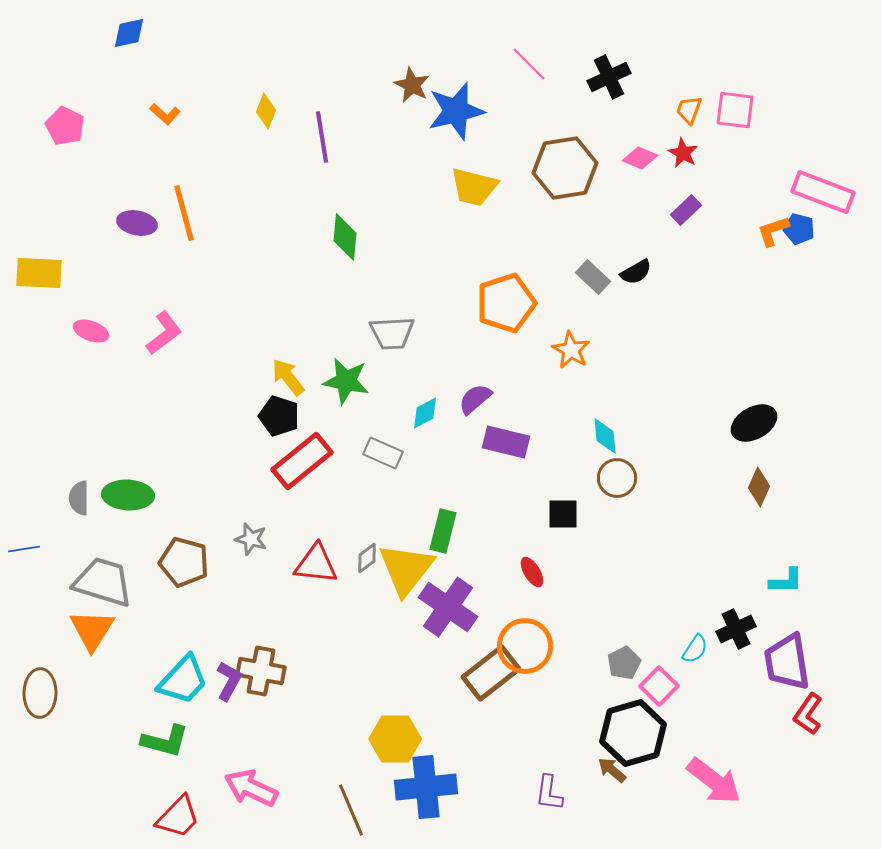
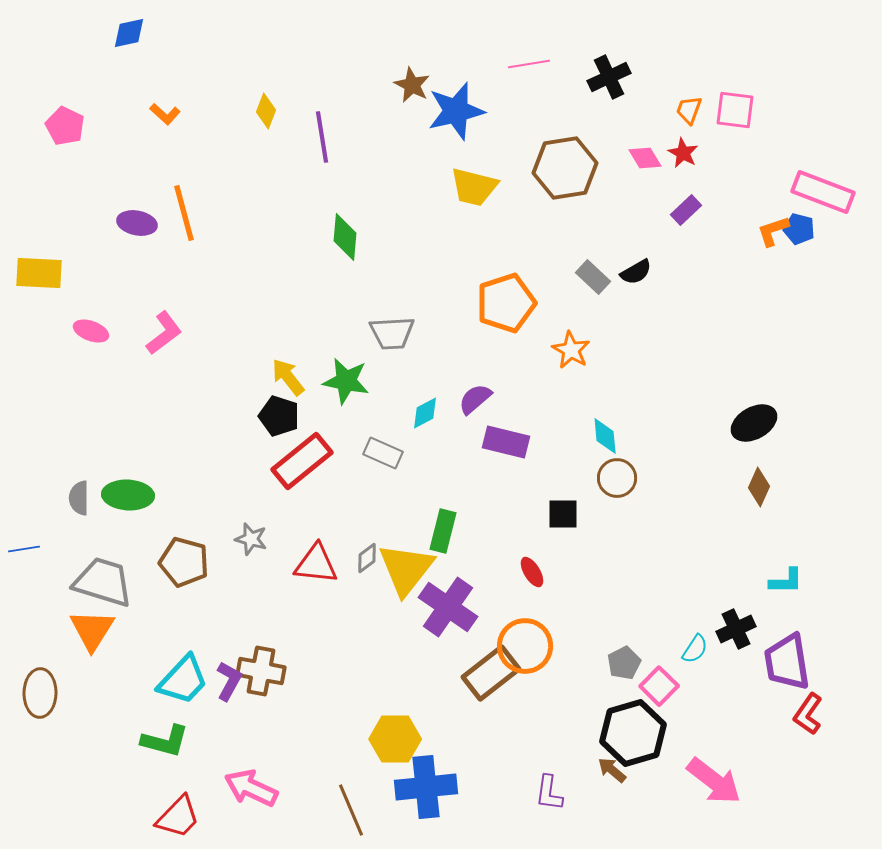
pink line at (529, 64): rotated 54 degrees counterclockwise
pink diamond at (640, 158): moved 5 px right; rotated 36 degrees clockwise
